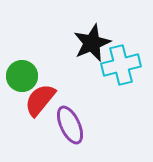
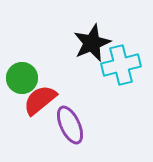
green circle: moved 2 px down
red semicircle: rotated 12 degrees clockwise
